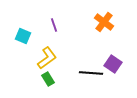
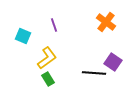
orange cross: moved 2 px right
purple square: moved 2 px up
black line: moved 3 px right
